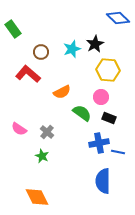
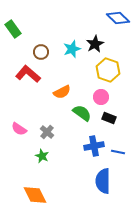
yellow hexagon: rotated 15 degrees clockwise
blue cross: moved 5 px left, 3 px down
orange diamond: moved 2 px left, 2 px up
